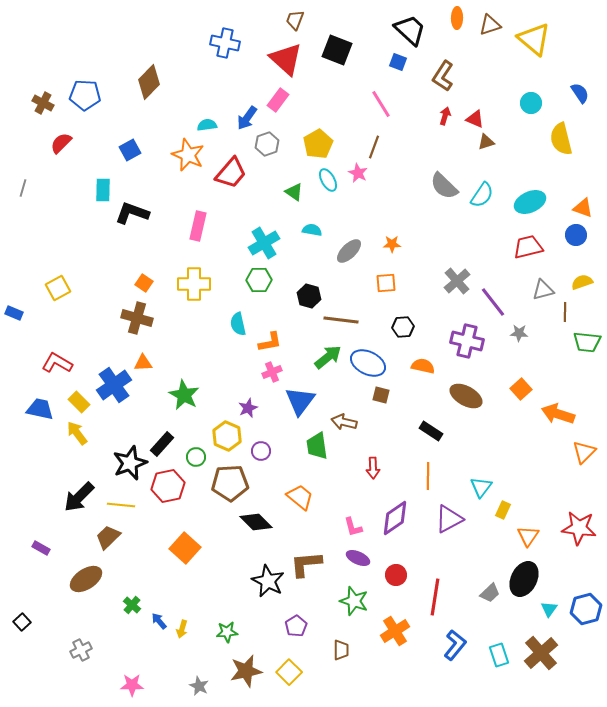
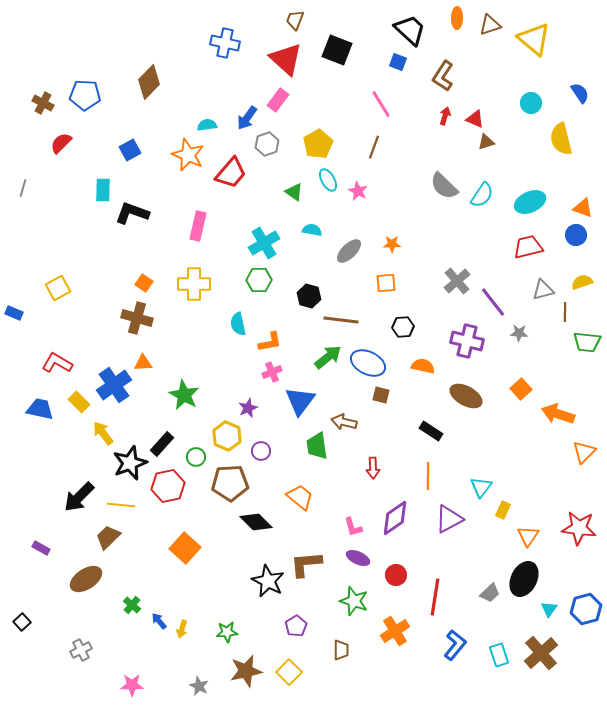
pink star at (358, 173): moved 18 px down
yellow arrow at (77, 433): moved 26 px right
